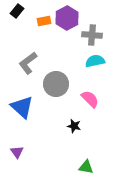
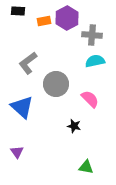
black rectangle: moved 1 px right; rotated 56 degrees clockwise
